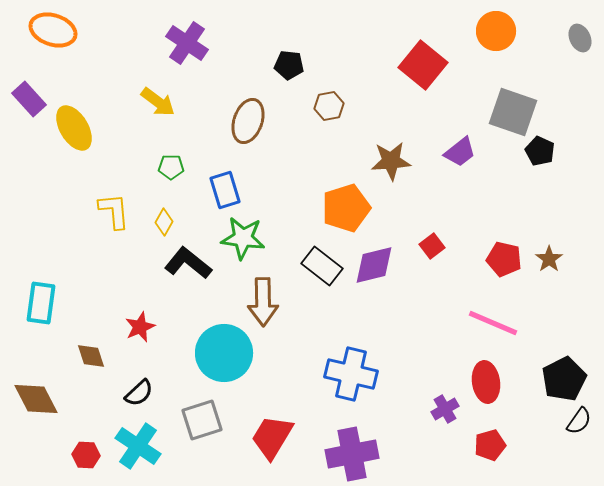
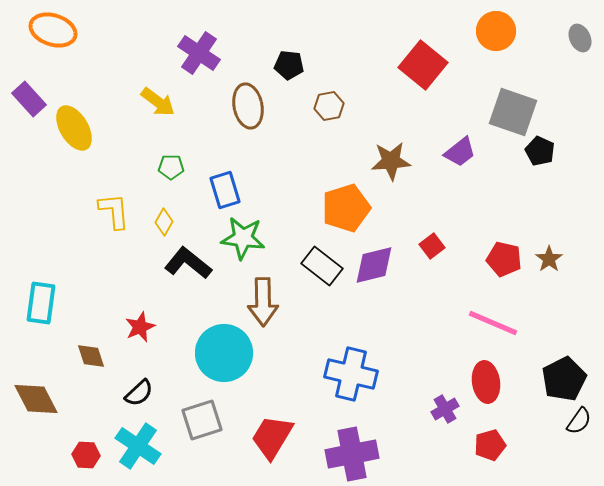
purple cross at (187, 43): moved 12 px right, 10 px down
brown ellipse at (248, 121): moved 15 px up; rotated 30 degrees counterclockwise
